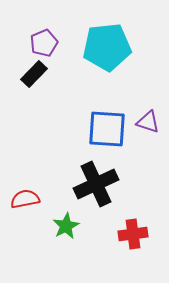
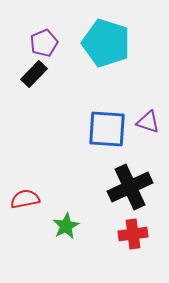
cyan pentagon: moved 1 px left, 4 px up; rotated 24 degrees clockwise
black cross: moved 34 px right, 3 px down
